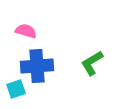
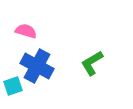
blue cross: rotated 32 degrees clockwise
cyan square: moved 3 px left, 3 px up
